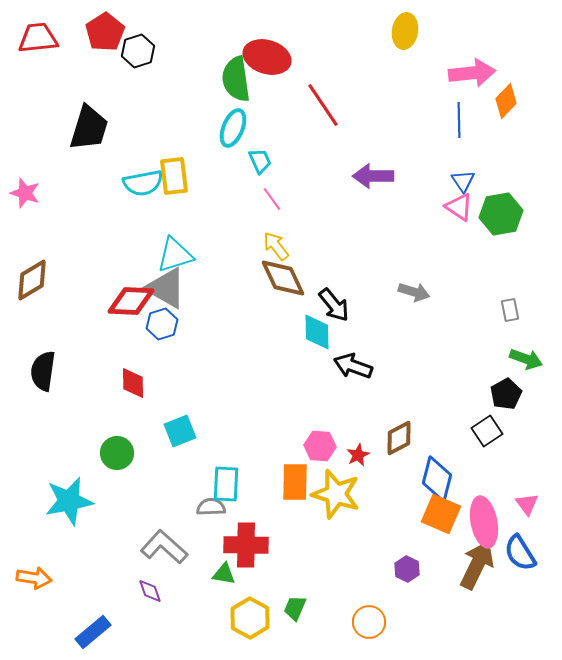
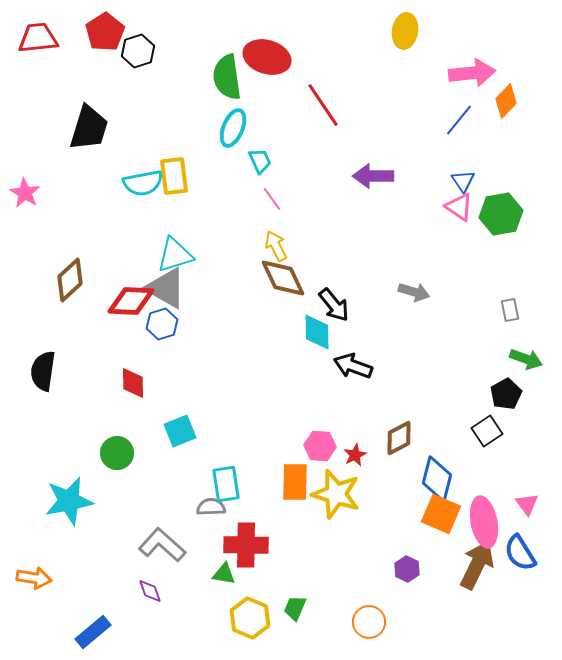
green semicircle at (236, 79): moved 9 px left, 2 px up
blue line at (459, 120): rotated 40 degrees clockwise
pink star at (25, 193): rotated 12 degrees clockwise
yellow arrow at (276, 246): rotated 12 degrees clockwise
brown diamond at (32, 280): moved 38 px right; rotated 12 degrees counterclockwise
red star at (358, 455): moved 3 px left
cyan rectangle at (226, 484): rotated 12 degrees counterclockwise
gray L-shape at (164, 547): moved 2 px left, 2 px up
yellow hexagon at (250, 618): rotated 6 degrees counterclockwise
